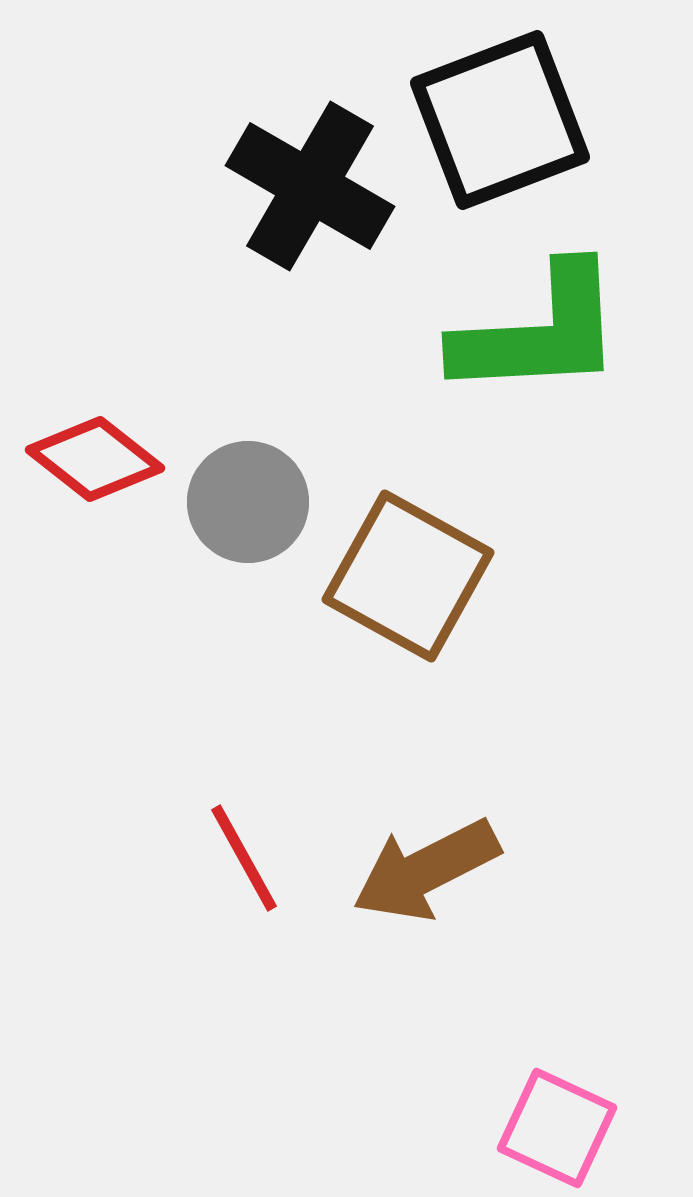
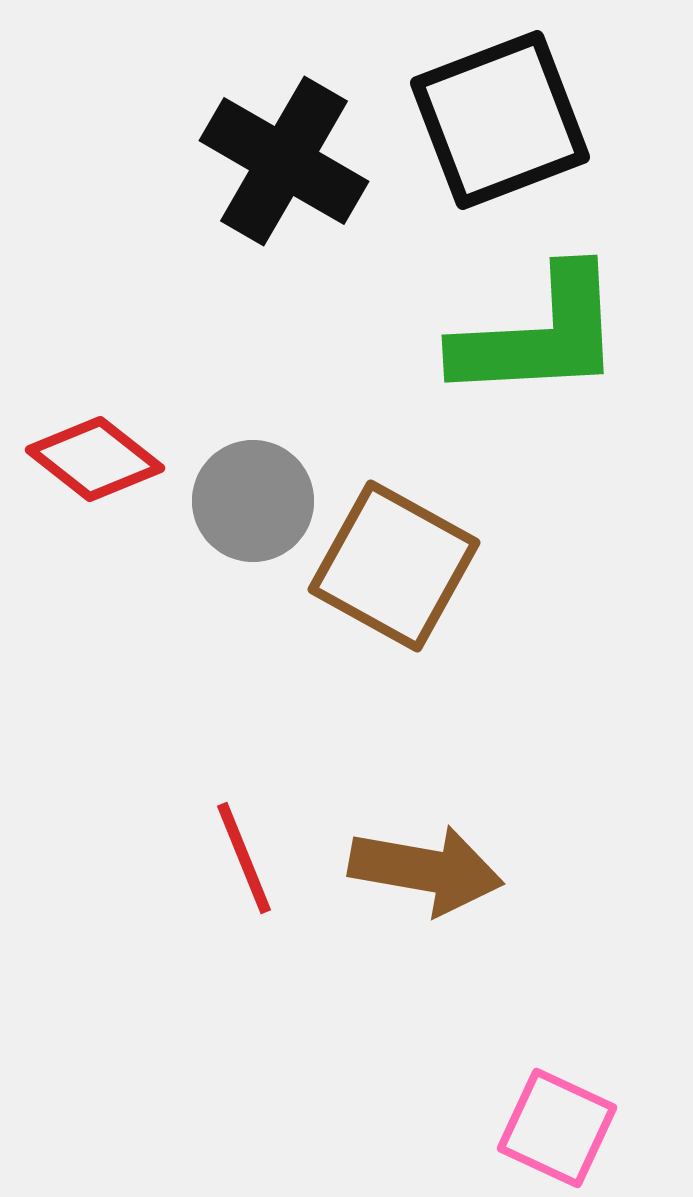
black cross: moved 26 px left, 25 px up
green L-shape: moved 3 px down
gray circle: moved 5 px right, 1 px up
brown square: moved 14 px left, 10 px up
red line: rotated 7 degrees clockwise
brown arrow: rotated 143 degrees counterclockwise
